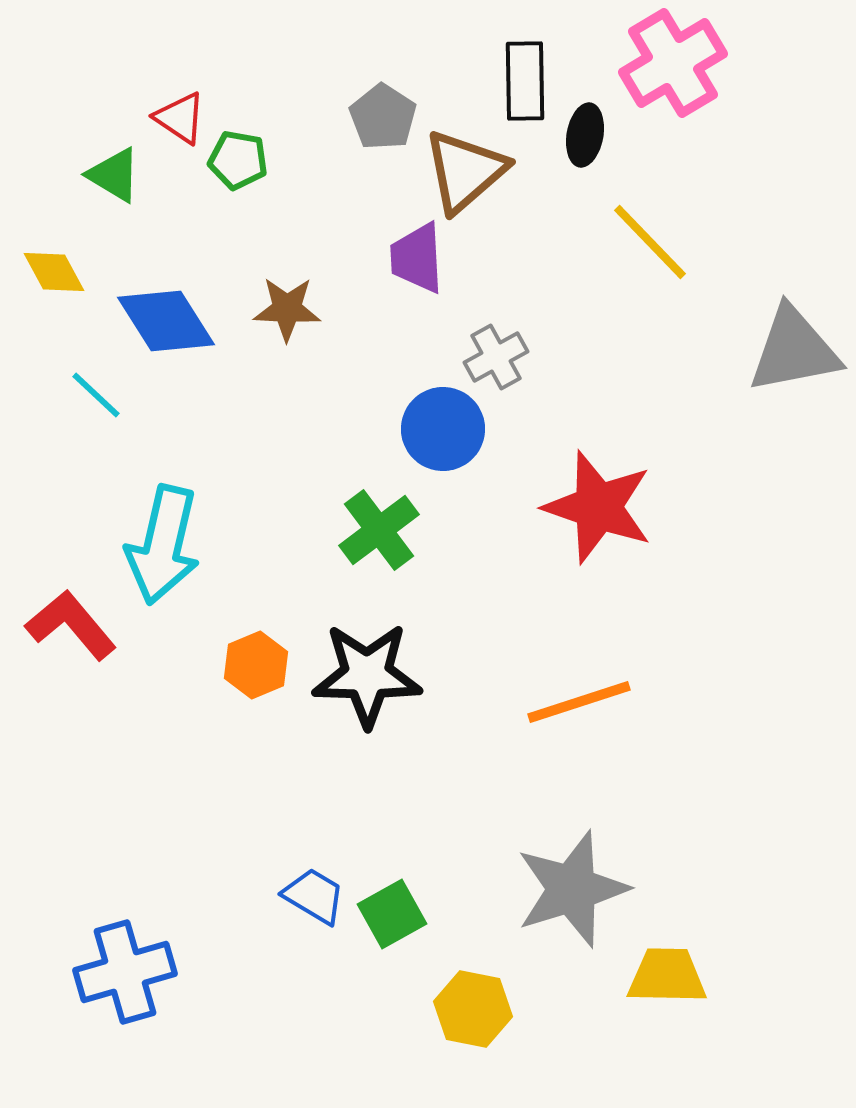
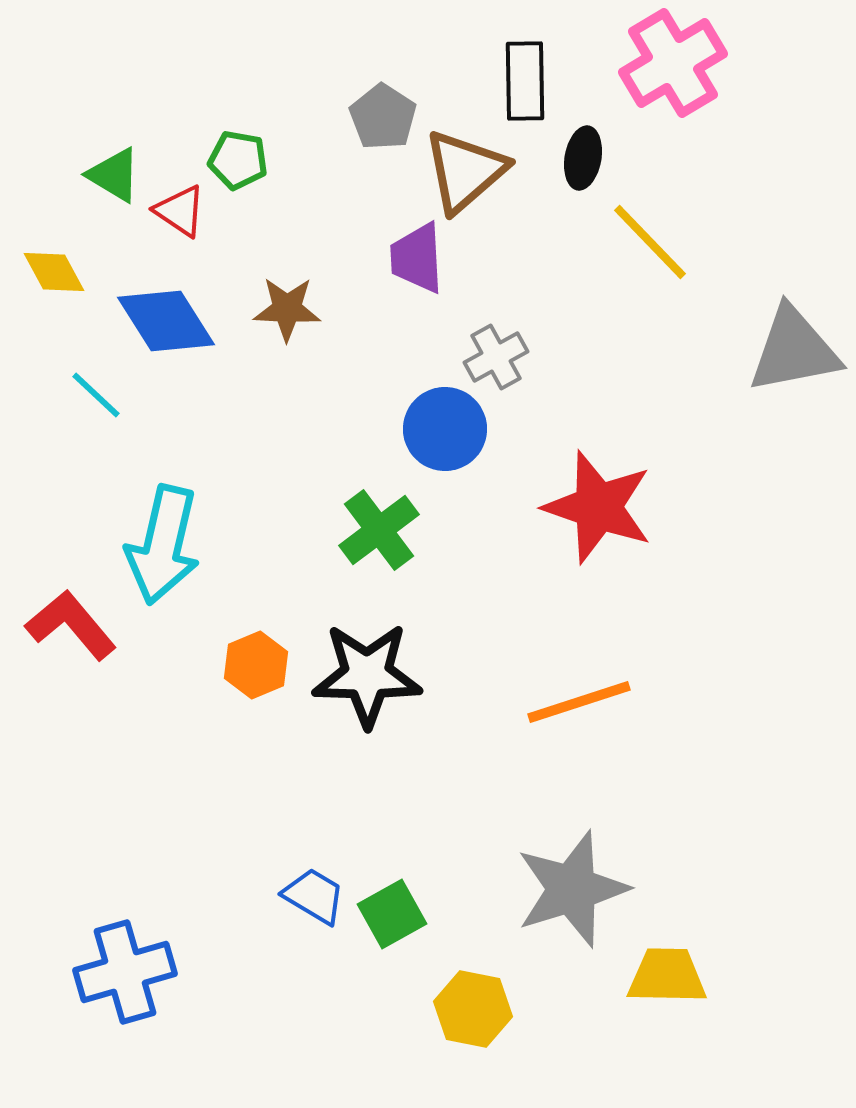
red triangle: moved 93 px down
black ellipse: moved 2 px left, 23 px down
blue circle: moved 2 px right
